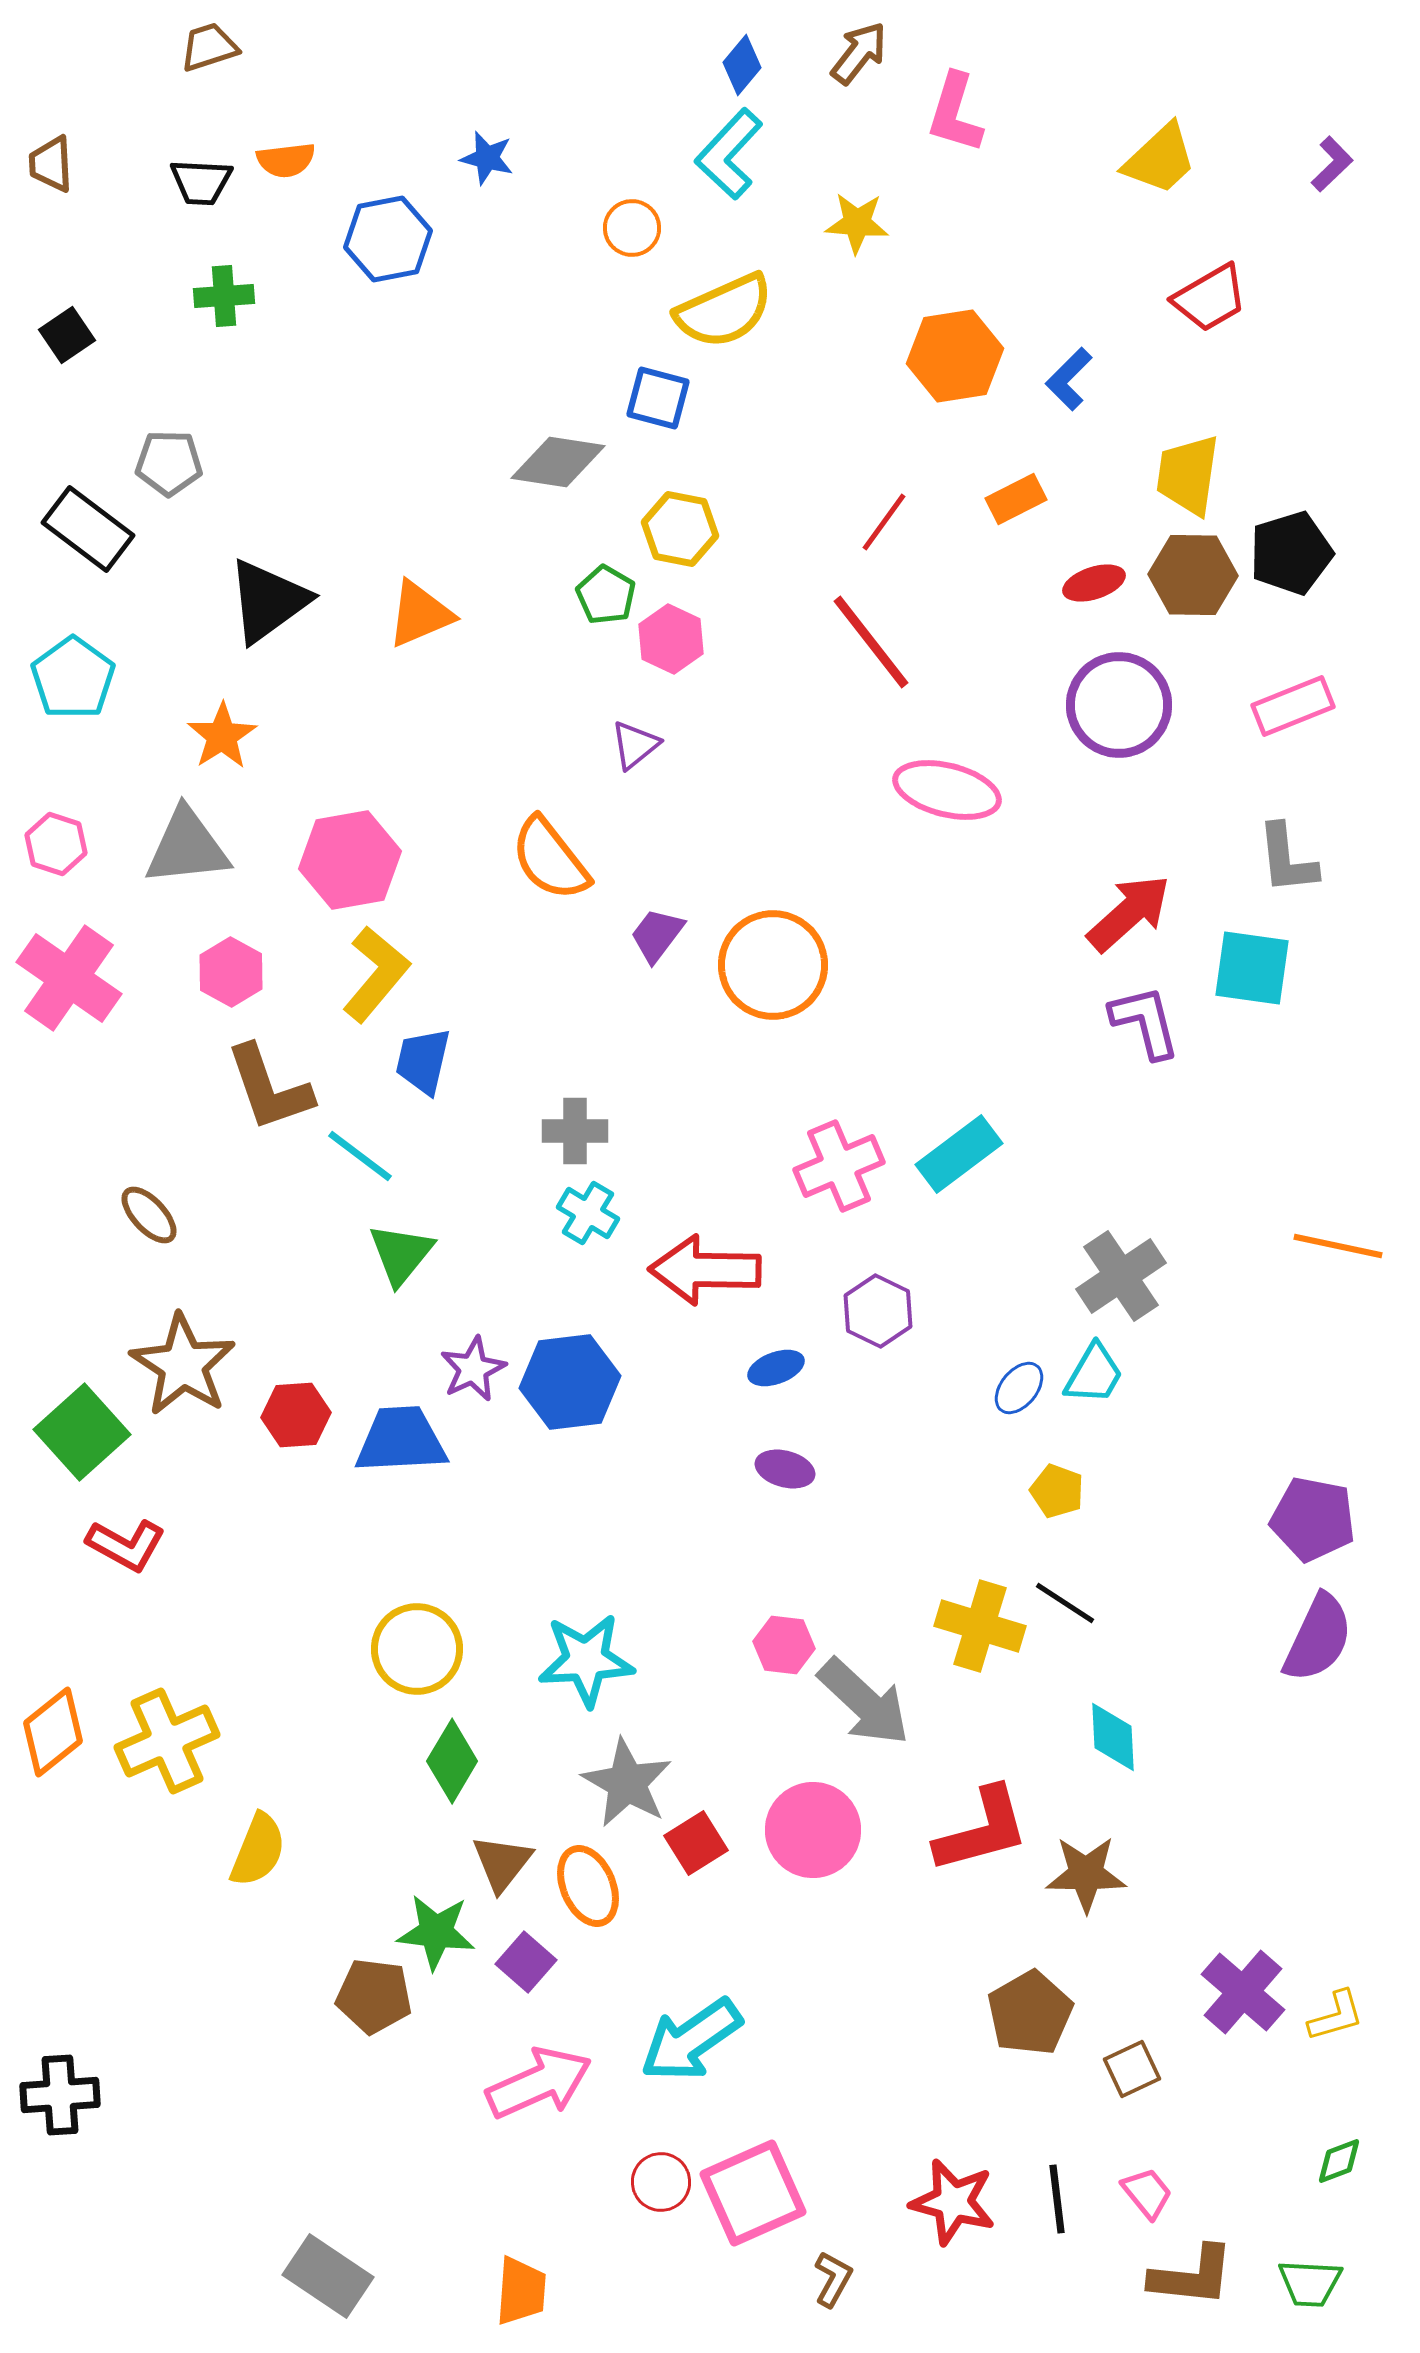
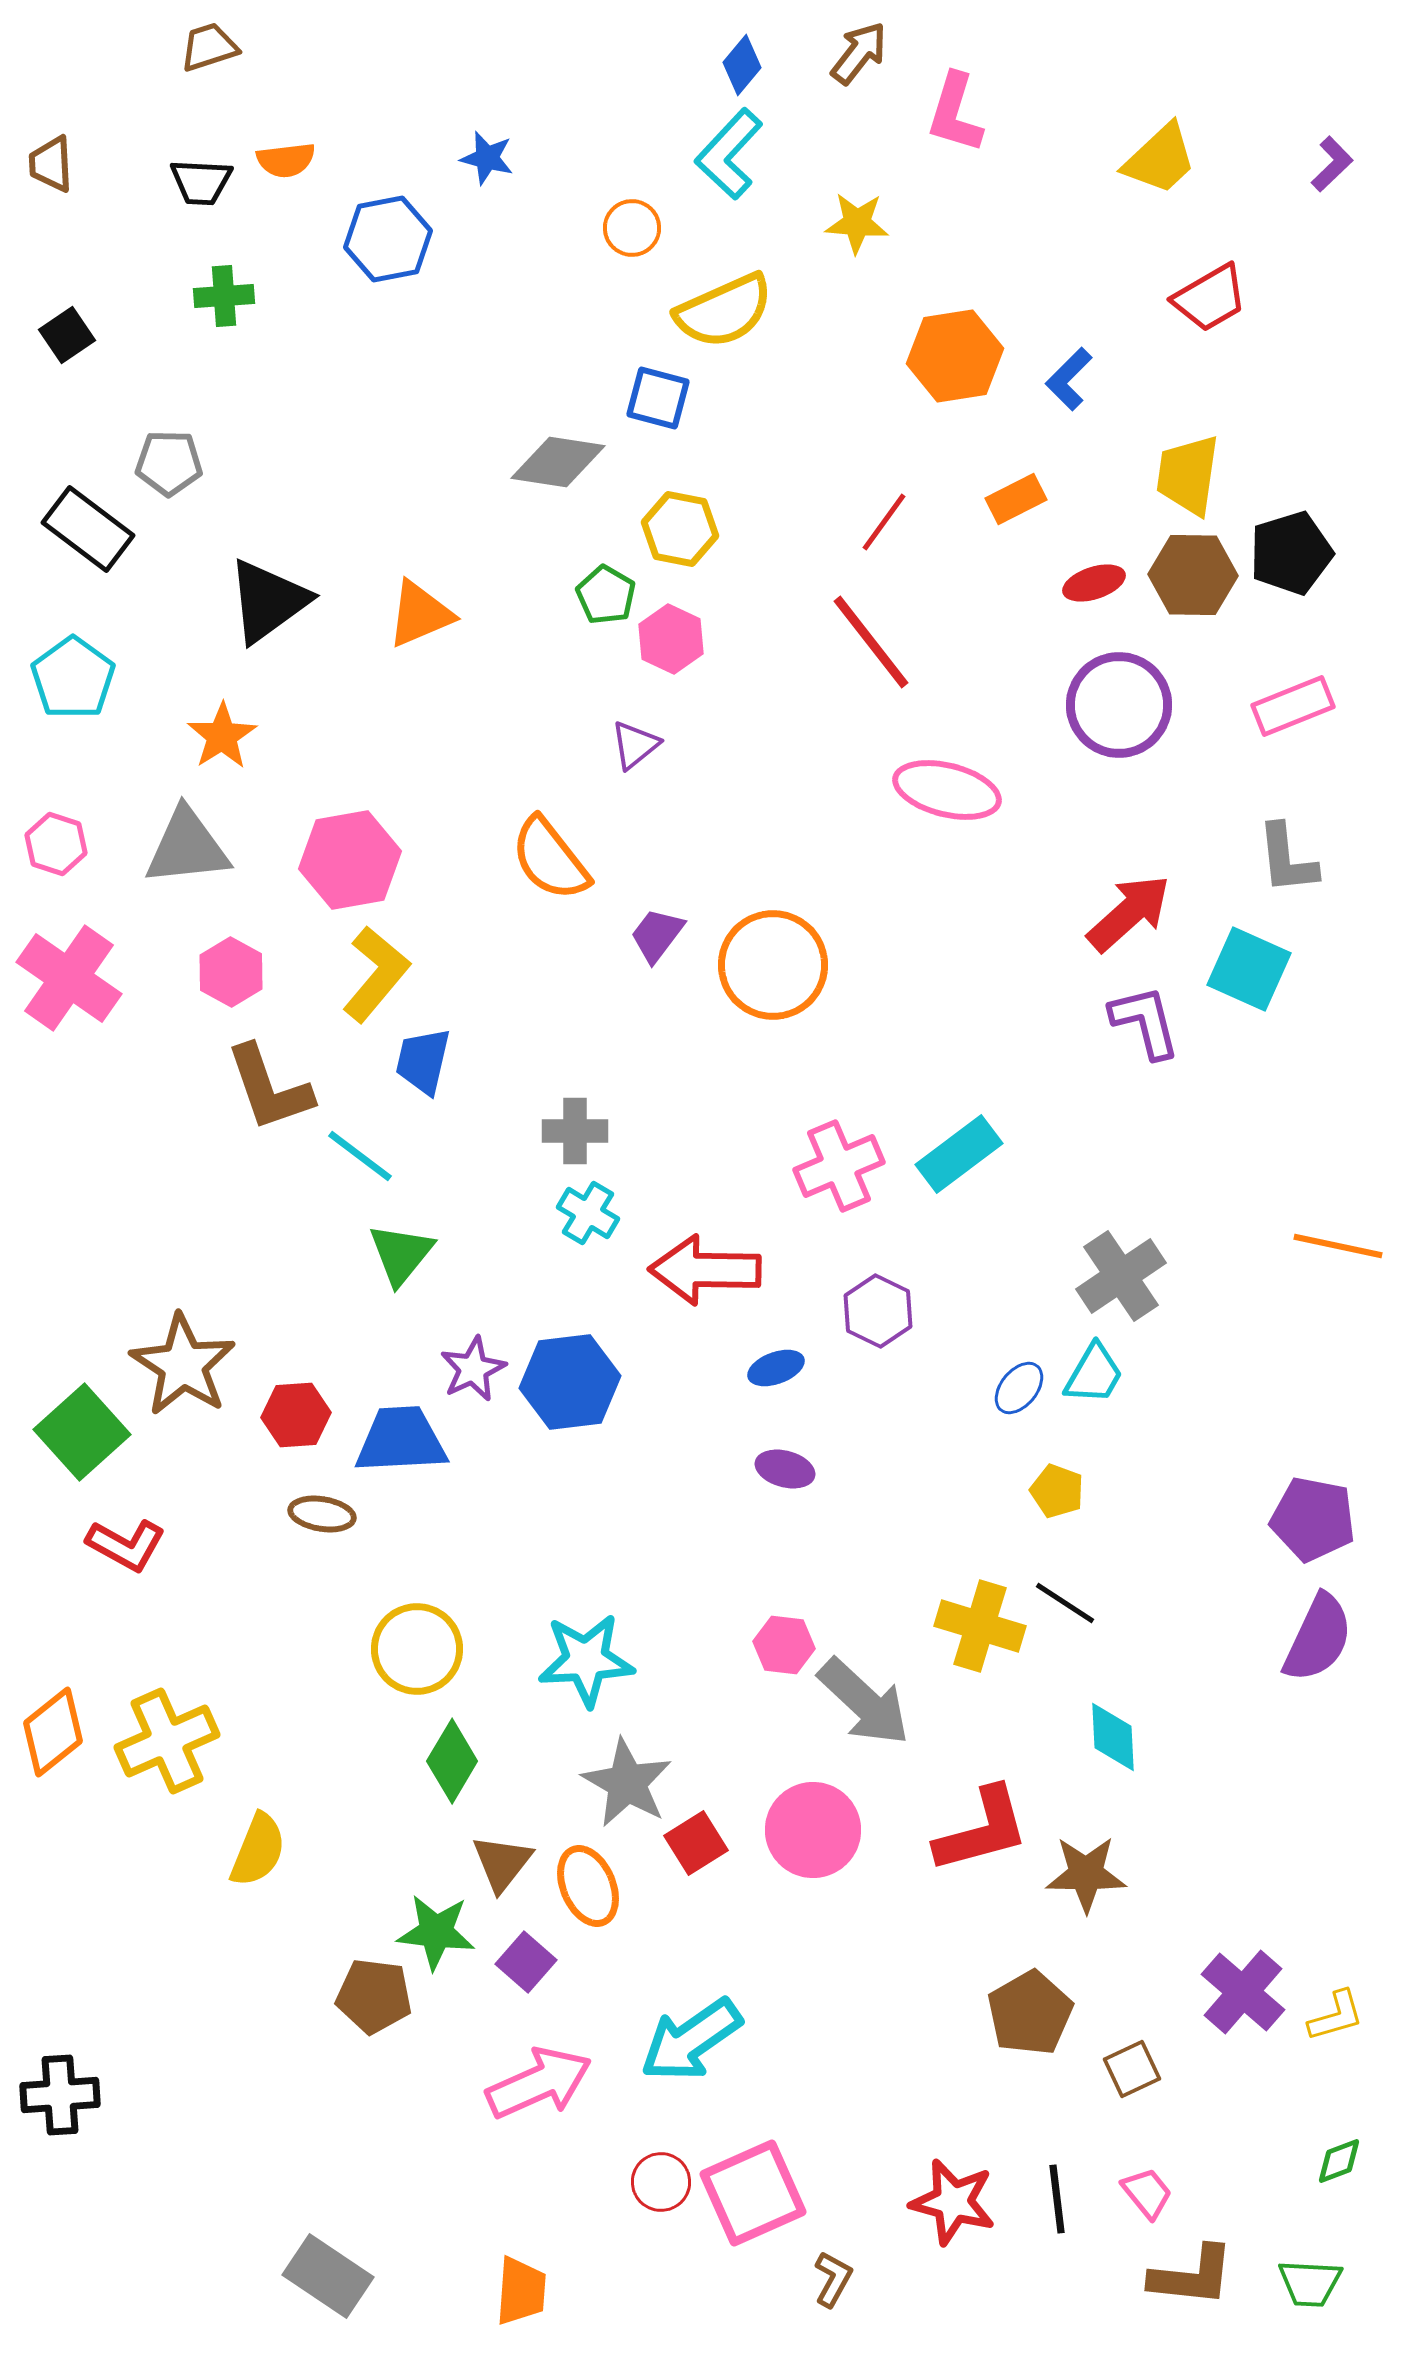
cyan square at (1252, 968): moved 3 px left, 1 px down; rotated 16 degrees clockwise
brown ellipse at (149, 1215): moved 173 px right, 299 px down; rotated 38 degrees counterclockwise
